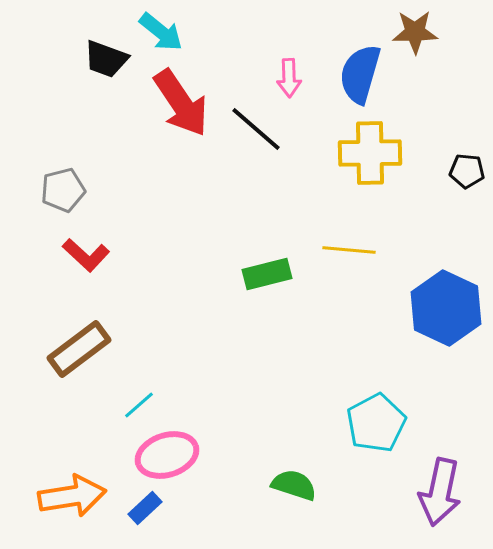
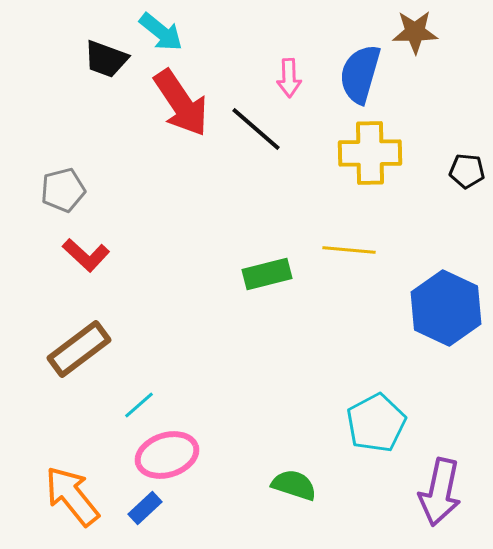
orange arrow: rotated 120 degrees counterclockwise
